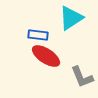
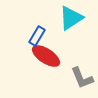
blue rectangle: moved 1 px left, 1 px down; rotated 66 degrees counterclockwise
gray L-shape: moved 1 px down
